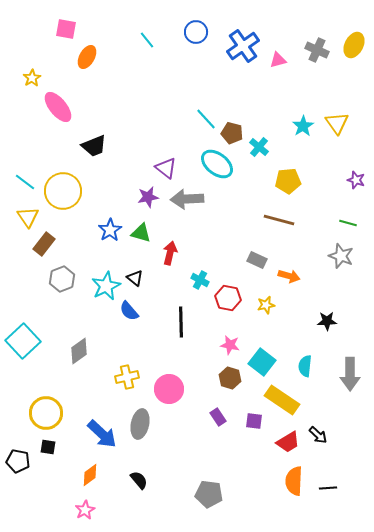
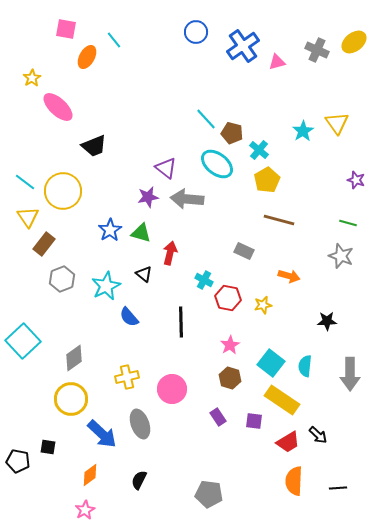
cyan line at (147, 40): moved 33 px left
yellow ellipse at (354, 45): moved 3 px up; rotated 25 degrees clockwise
pink triangle at (278, 60): moved 1 px left, 2 px down
pink ellipse at (58, 107): rotated 8 degrees counterclockwise
cyan star at (303, 126): moved 5 px down
cyan cross at (259, 147): moved 3 px down
yellow pentagon at (288, 181): moved 21 px left, 1 px up; rotated 25 degrees counterclockwise
gray arrow at (187, 199): rotated 8 degrees clockwise
gray rectangle at (257, 260): moved 13 px left, 9 px up
black triangle at (135, 278): moved 9 px right, 4 px up
cyan cross at (200, 280): moved 4 px right
yellow star at (266, 305): moved 3 px left
blue semicircle at (129, 311): moved 6 px down
pink star at (230, 345): rotated 30 degrees clockwise
gray diamond at (79, 351): moved 5 px left, 7 px down
cyan square at (262, 362): moved 9 px right, 1 px down
pink circle at (169, 389): moved 3 px right
yellow circle at (46, 413): moved 25 px right, 14 px up
gray ellipse at (140, 424): rotated 32 degrees counterclockwise
black semicircle at (139, 480): rotated 114 degrees counterclockwise
black line at (328, 488): moved 10 px right
